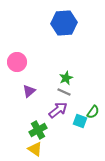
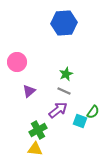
green star: moved 4 px up
gray line: moved 1 px up
yellow triangle: rotated 28 degrees counterclockwise
